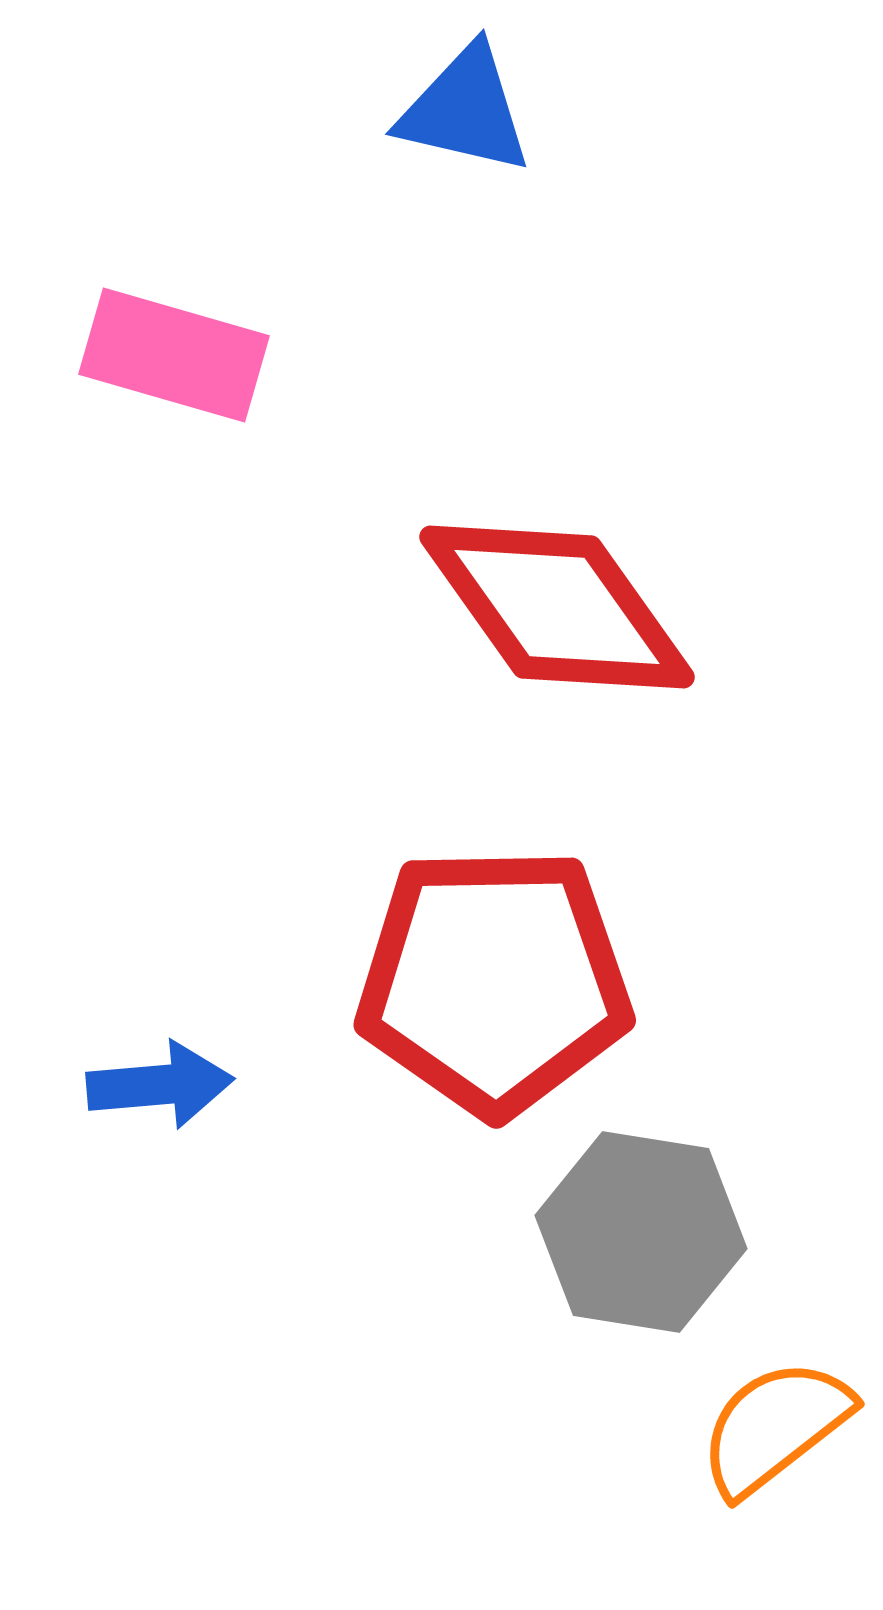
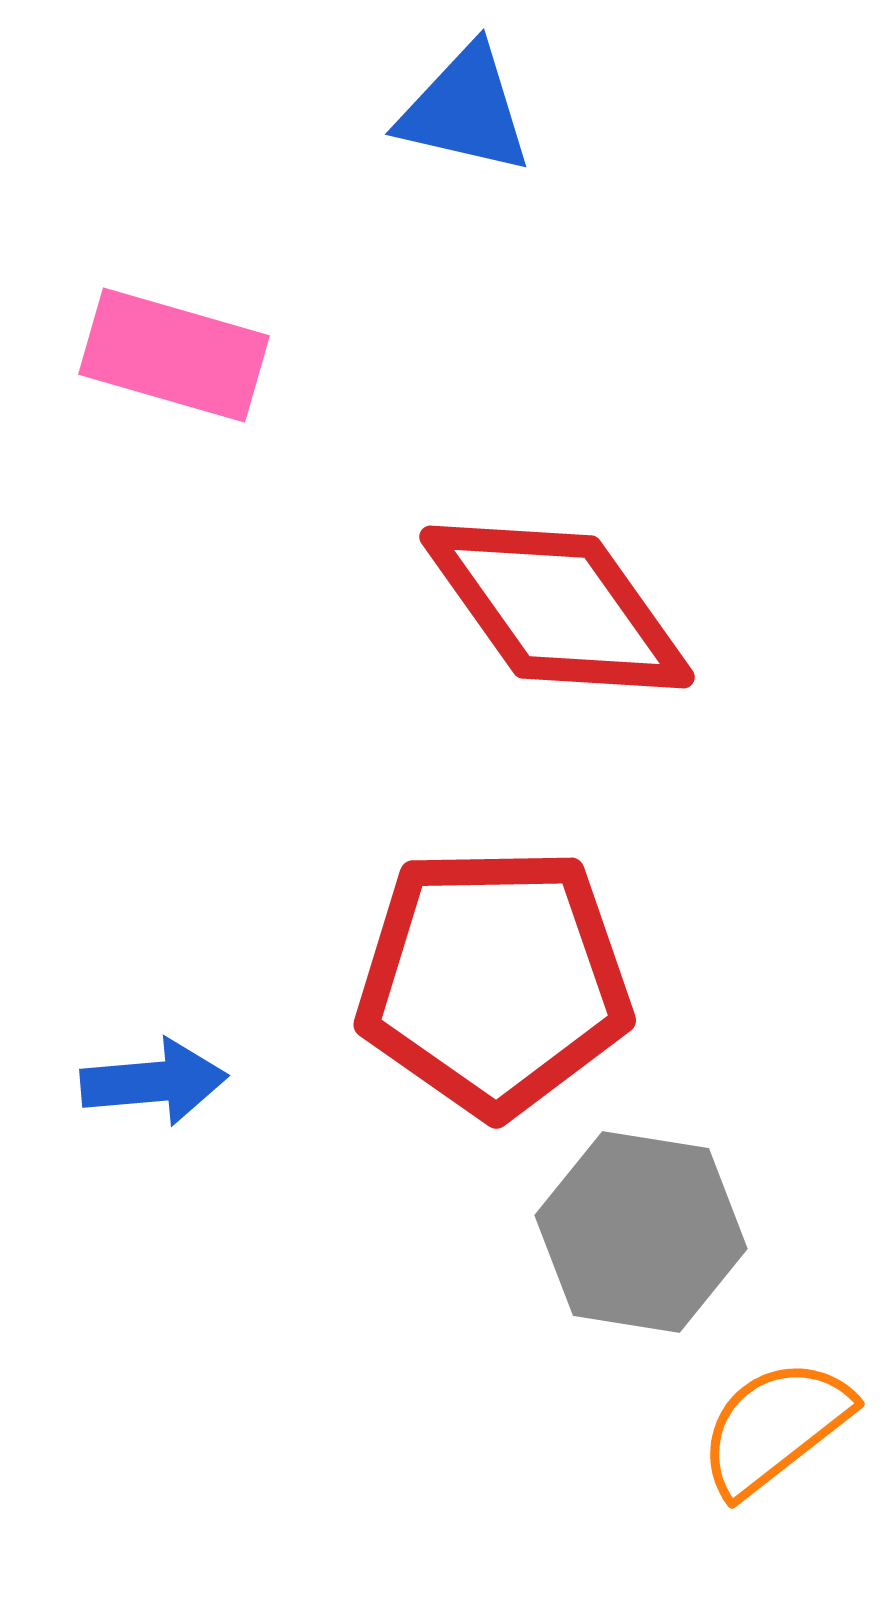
blue arrow: moved 6 px left, 3 px up
